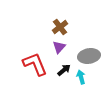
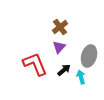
gray ellipse: rotated 65 degrees counterclockwise
